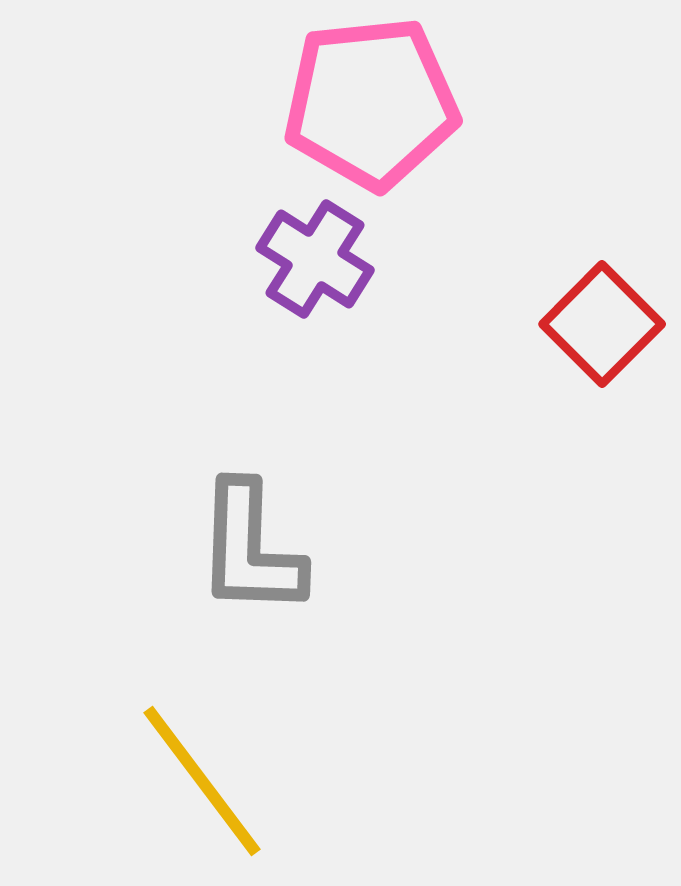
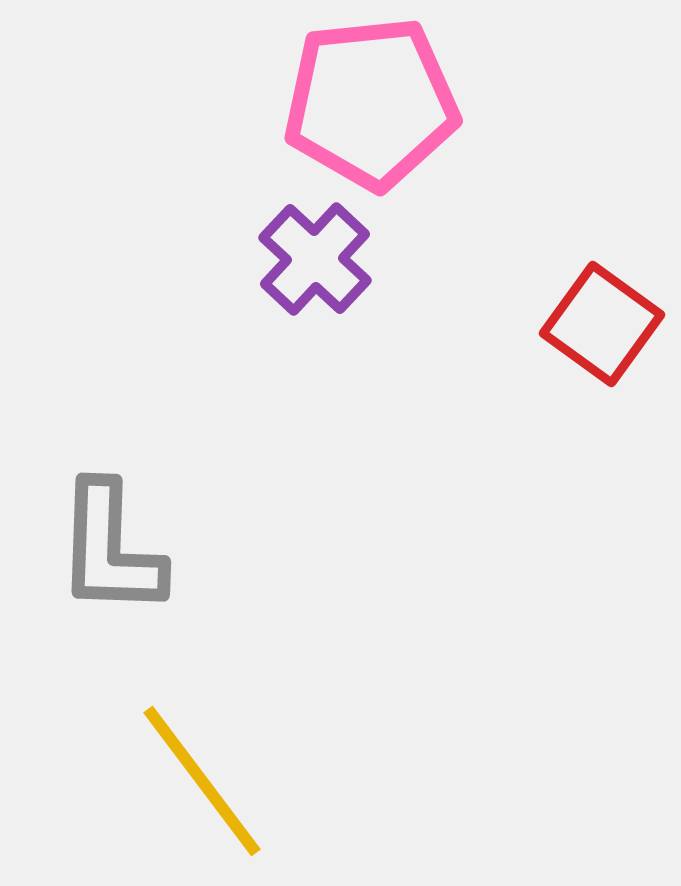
purple cross: rotated 11 degrees clockwise
red square: rotated 9 degrees counterclockwise
gray L-shape: moved 140 px left
